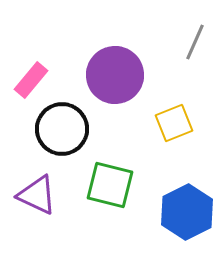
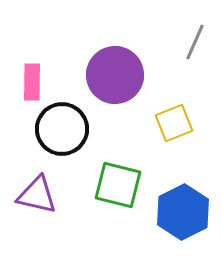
pink rectangle: moved 1 px right, 2 px down; rotated 39 degrees counterclockwise
green square: moved 8 px right
purple triangle: rotated 12 degrees counterclockwise
blue hexagon: moved 4 px left
